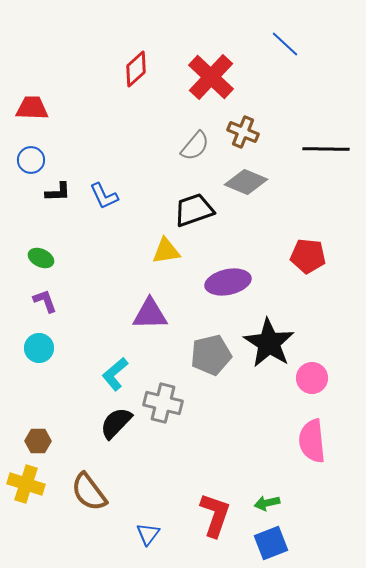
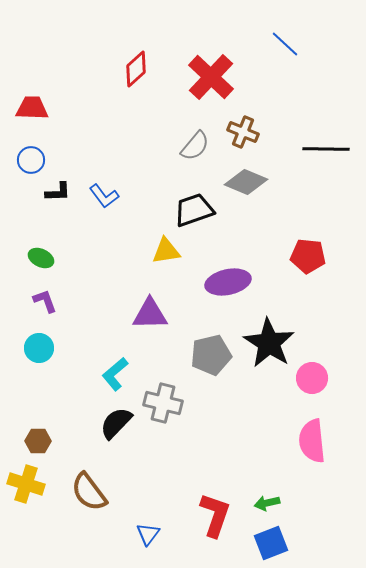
blue L-shape: rotated 12 degrees counterclockwise
